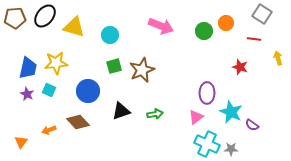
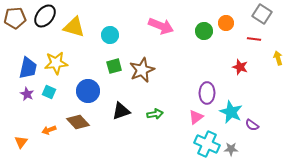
cyan square: moved 2 px down
